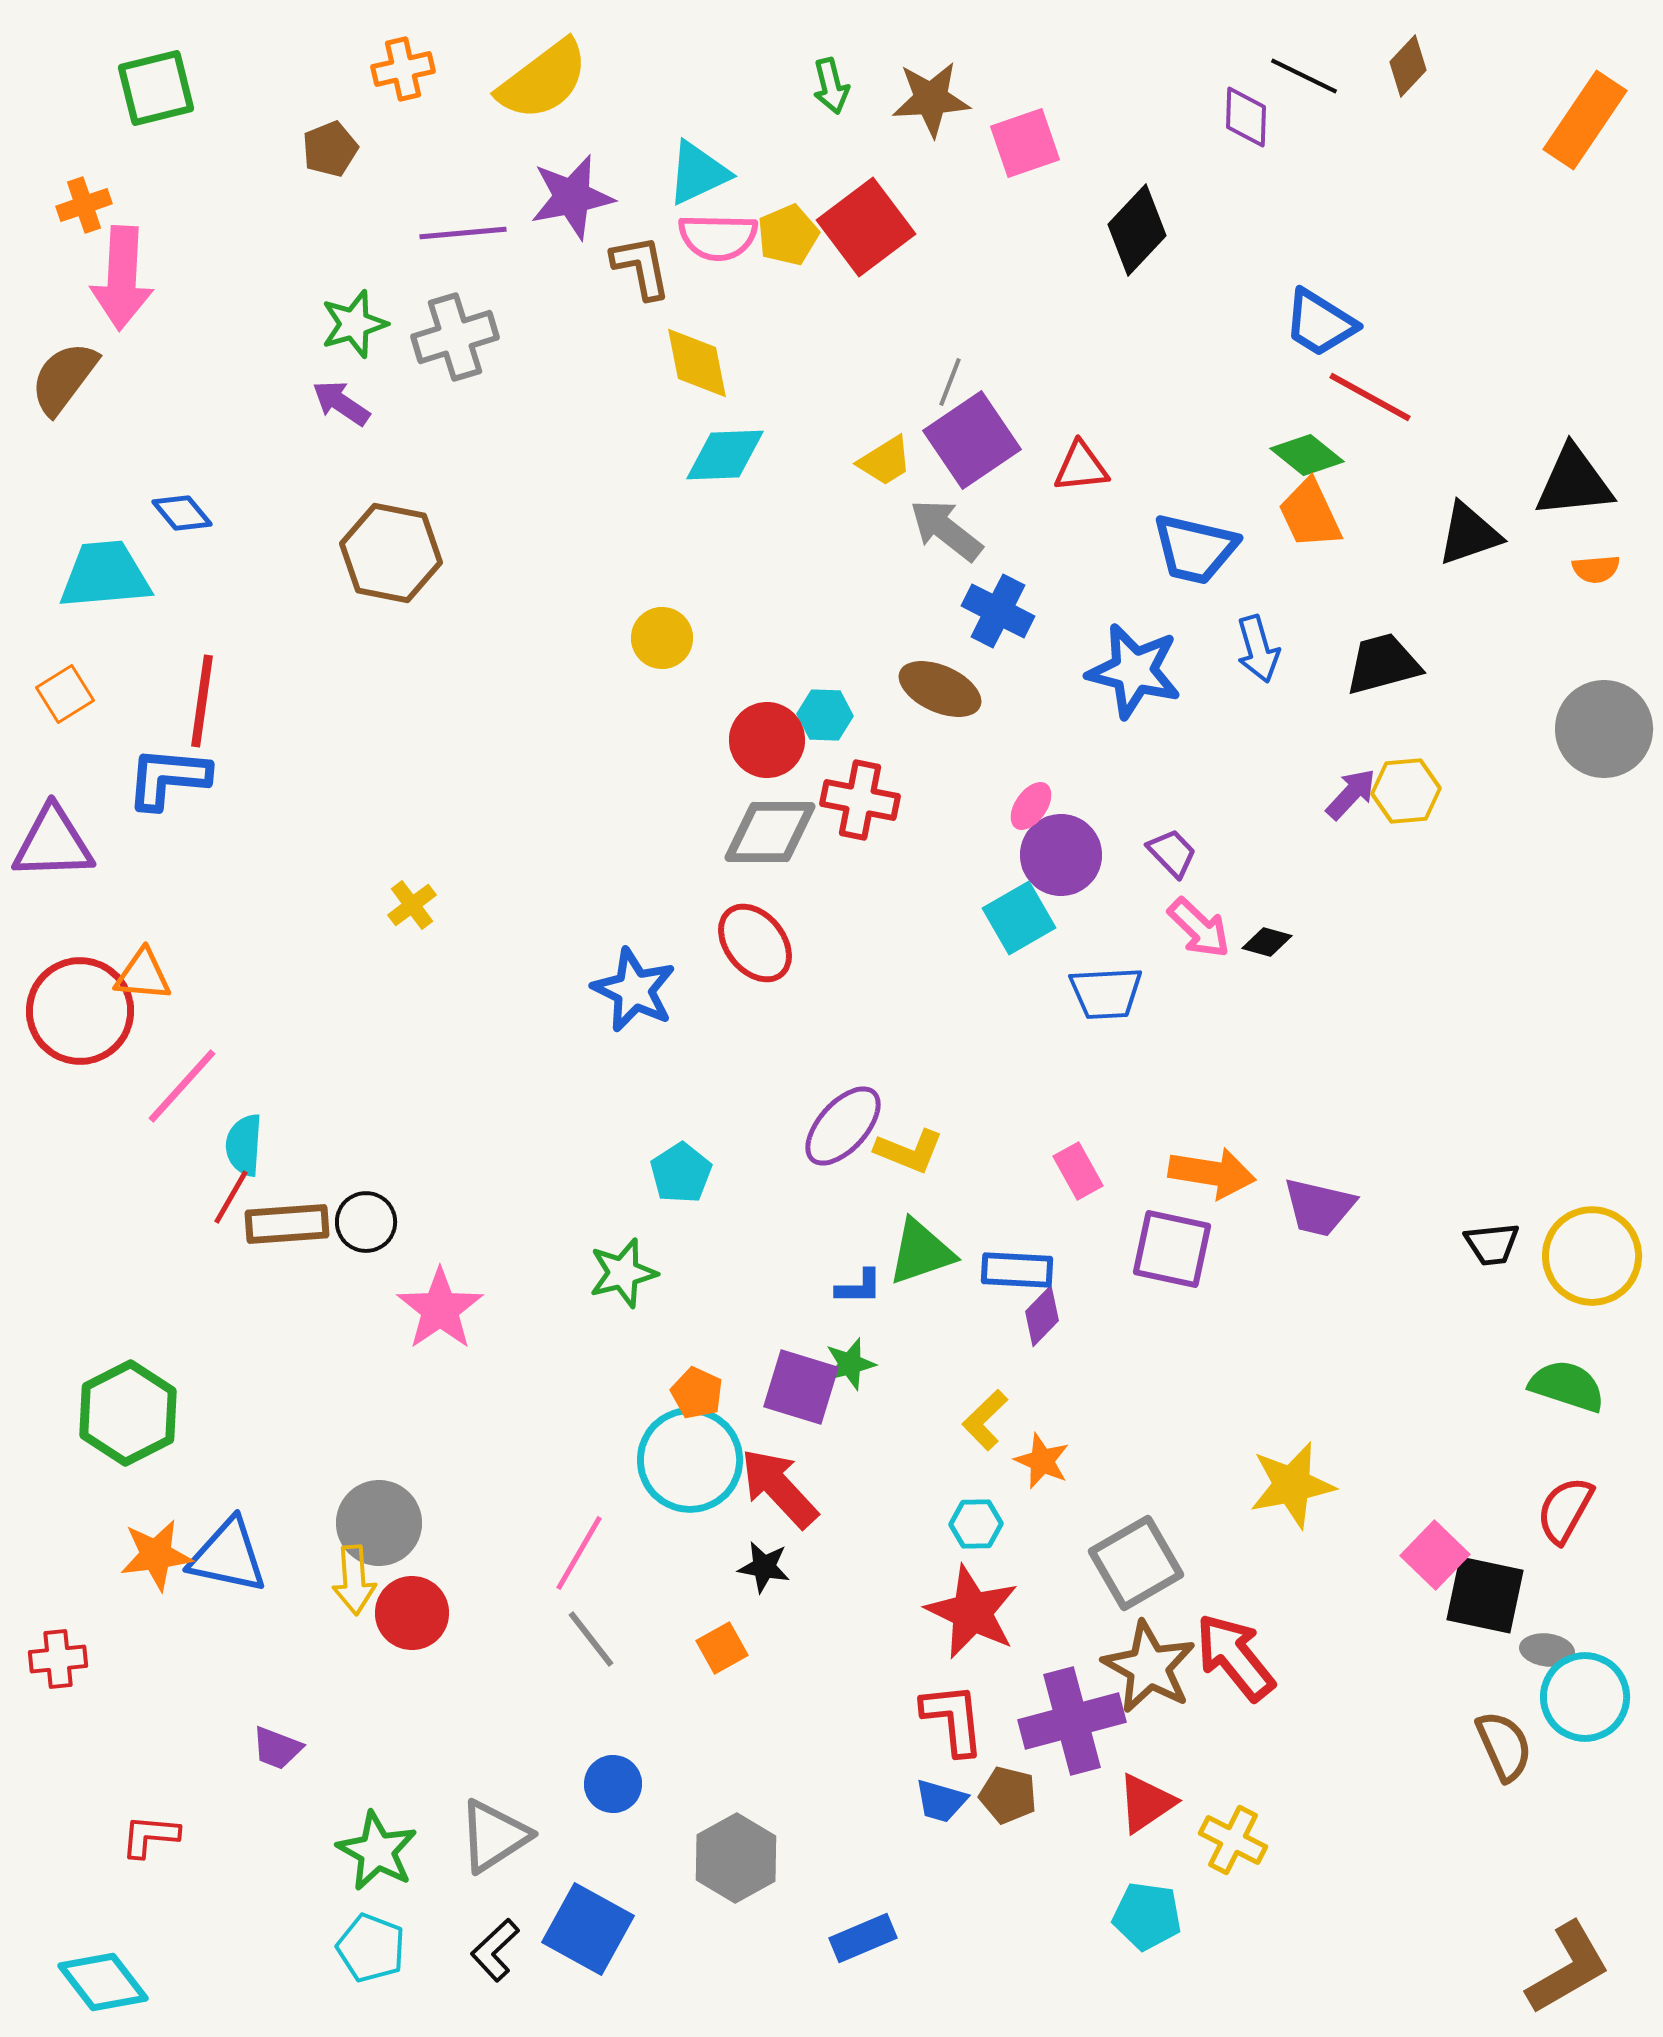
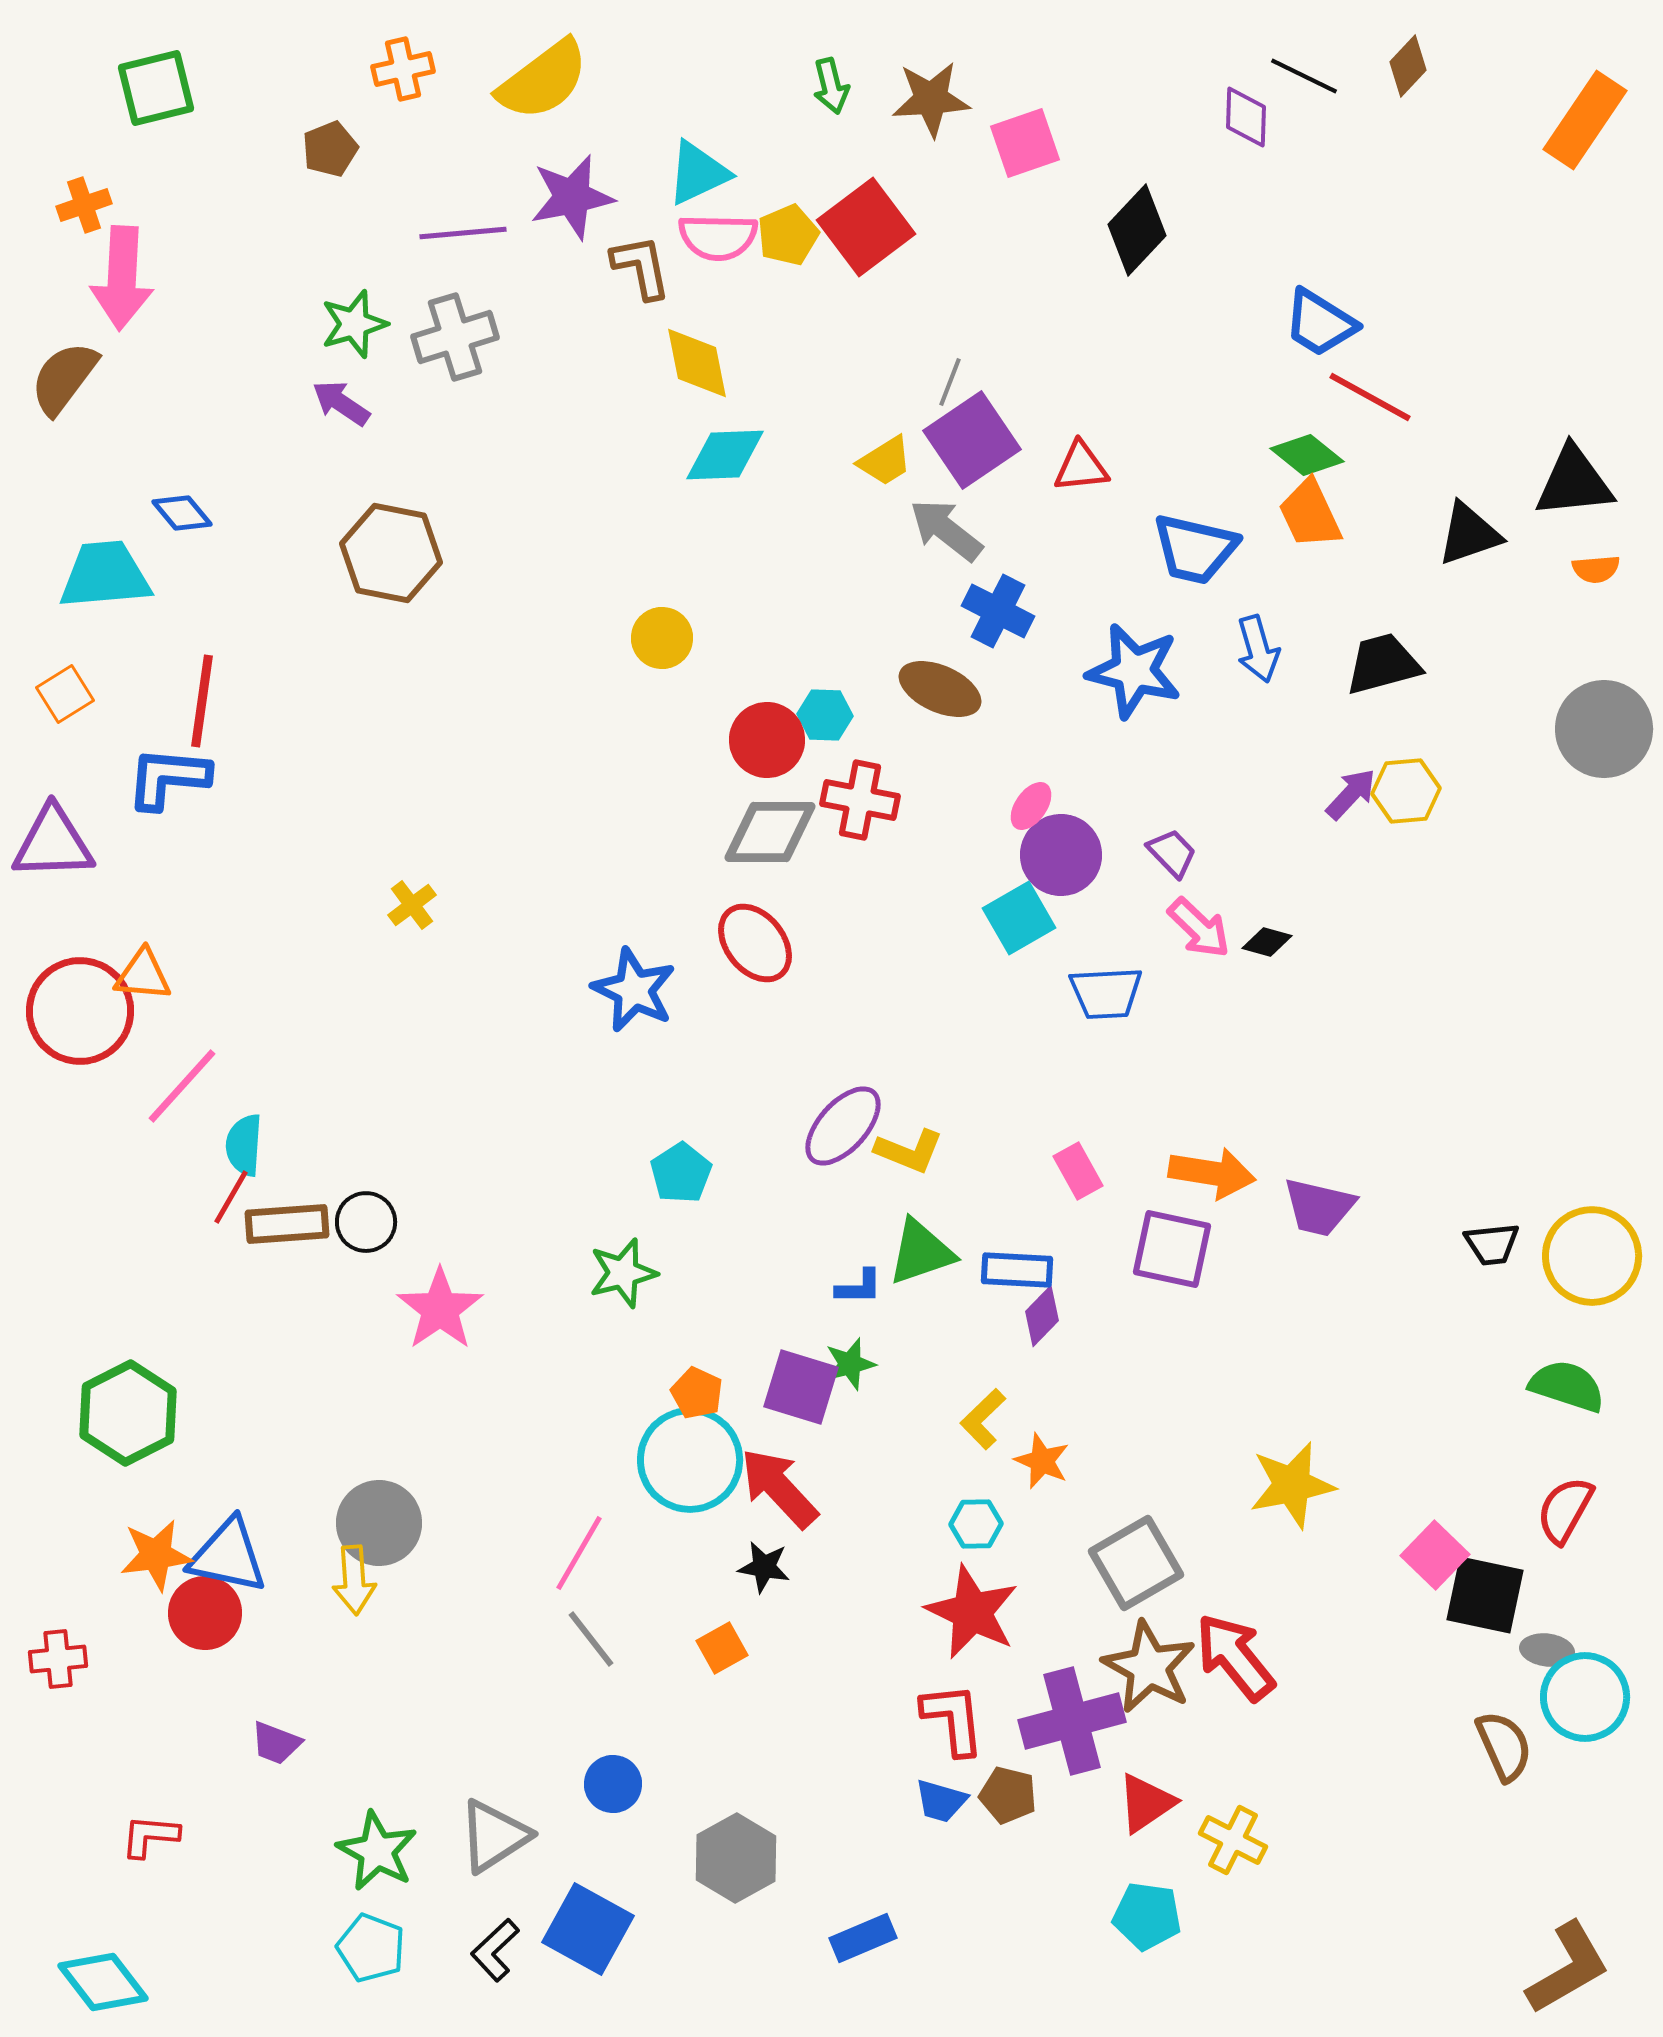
yellow L-shape at (985, 1420): moved 2 px left, 1 px up
red circle at (412, 1613): moved 207 px left
purple trapezoid at (277, 1748): moved 1 px left, 5 px up
